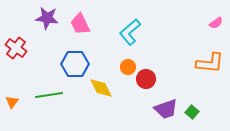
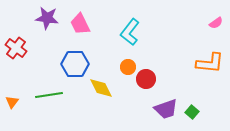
cyan L-shape: rotated 12 degrees counterclockwise
